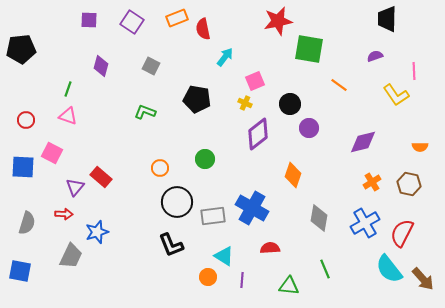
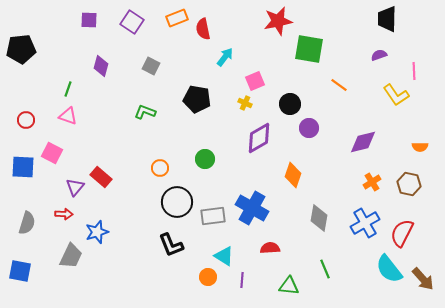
purple semicircle at (375, 56): moved 4 px right, 1 px up
purple diamond at (258, 134): moved 1 px right, 4 px down; rotated 8 degrees clockwise
